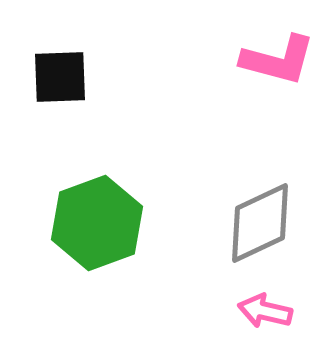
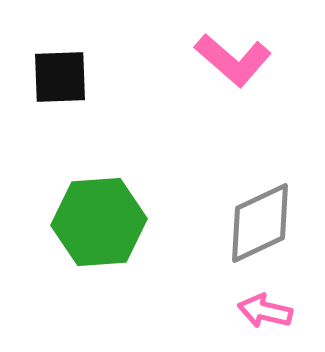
pink L-shape: moved 45 px left; rotated 26 degrees clockwise
green hexagon: moved 2 px right, 1 px up; rotated 16 degrees clockwise
